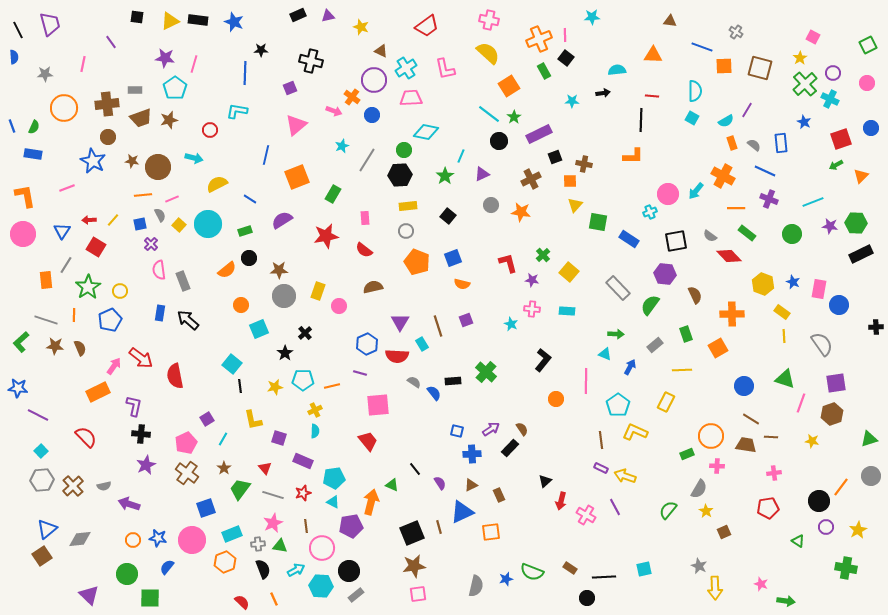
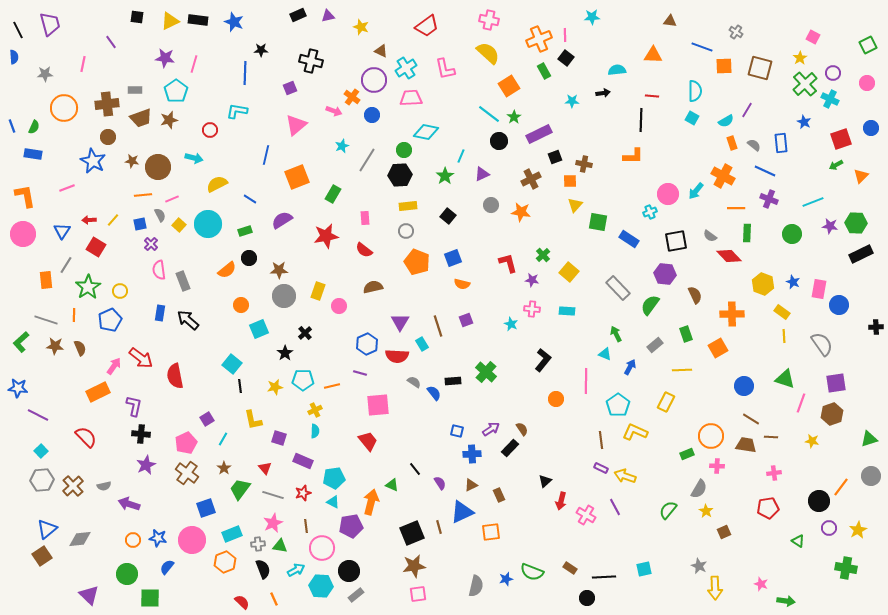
cyan pentagon at (175, 88): moved 1 px right, 3 px down
green rectangle at (747, 233): rotated 54 degrees clockwise
green arrow at (616, 334): rotated 119 degrees counterclockwise
purple circle at (826, 527): moved 3 px right, 1 px down
